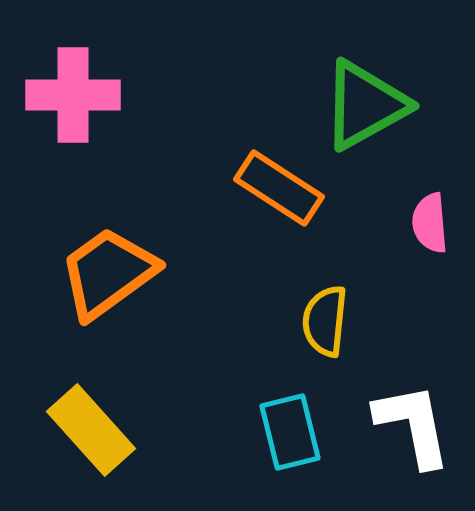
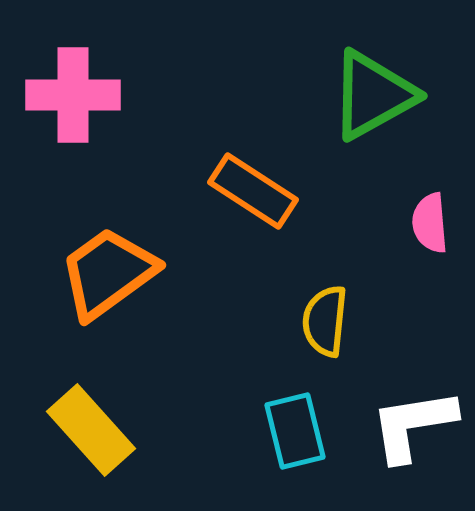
green triangle: moved 8 px right, 10 px up
orange rectangle: moved 26 px left, 3 px down
white L-shape: rotated 88 degrees counterclockwise
cyan rectangle: moved 5 px right, 1 px up
